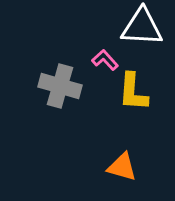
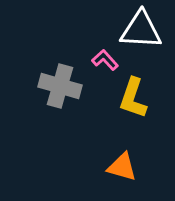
white triangle: moved 1 px left, 3 px down
yellow L-shape: moved 6 px down; rotated 15 degrees clockwise
